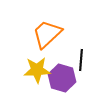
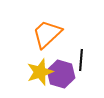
yellow star: moved 3 px right, 2 px down; rotated 16 degrees counterclockwise
purple hexagon: moved 1 px left, 4 px up
